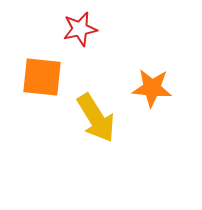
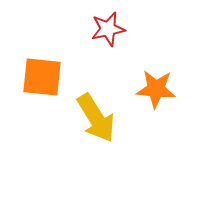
red star: moved 28 px right
orange star: moved 4 px right, 1 px down
